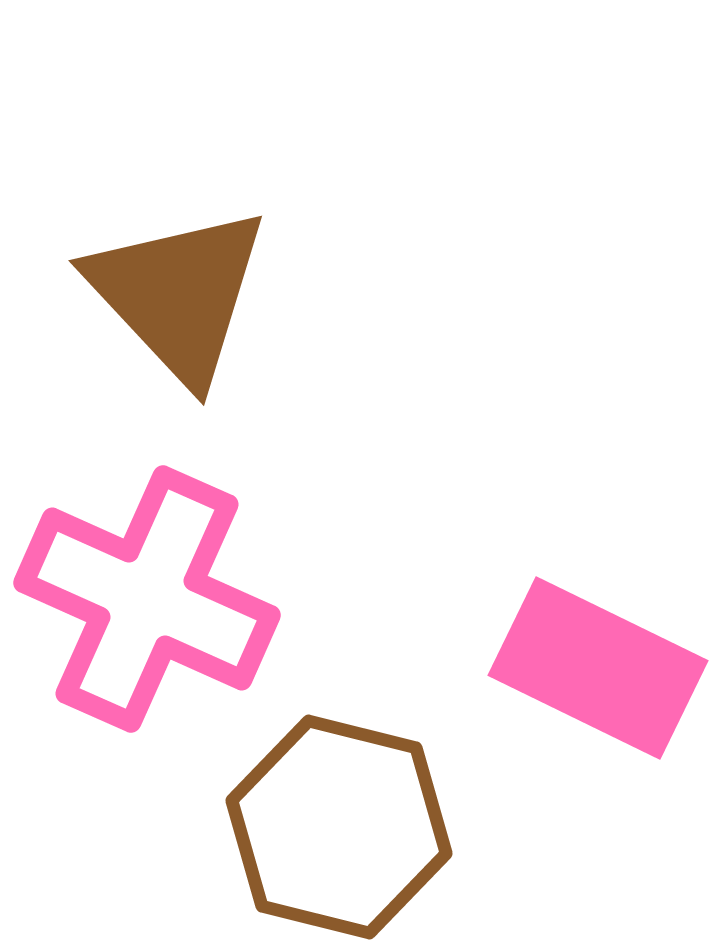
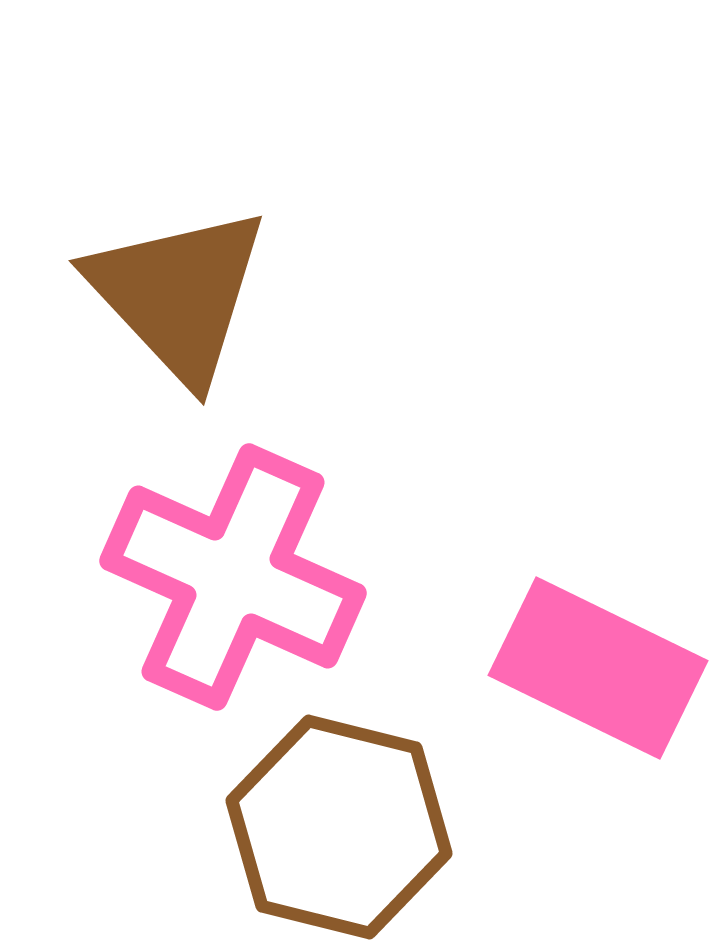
pink cross: moved 86 px right, 22 px up
